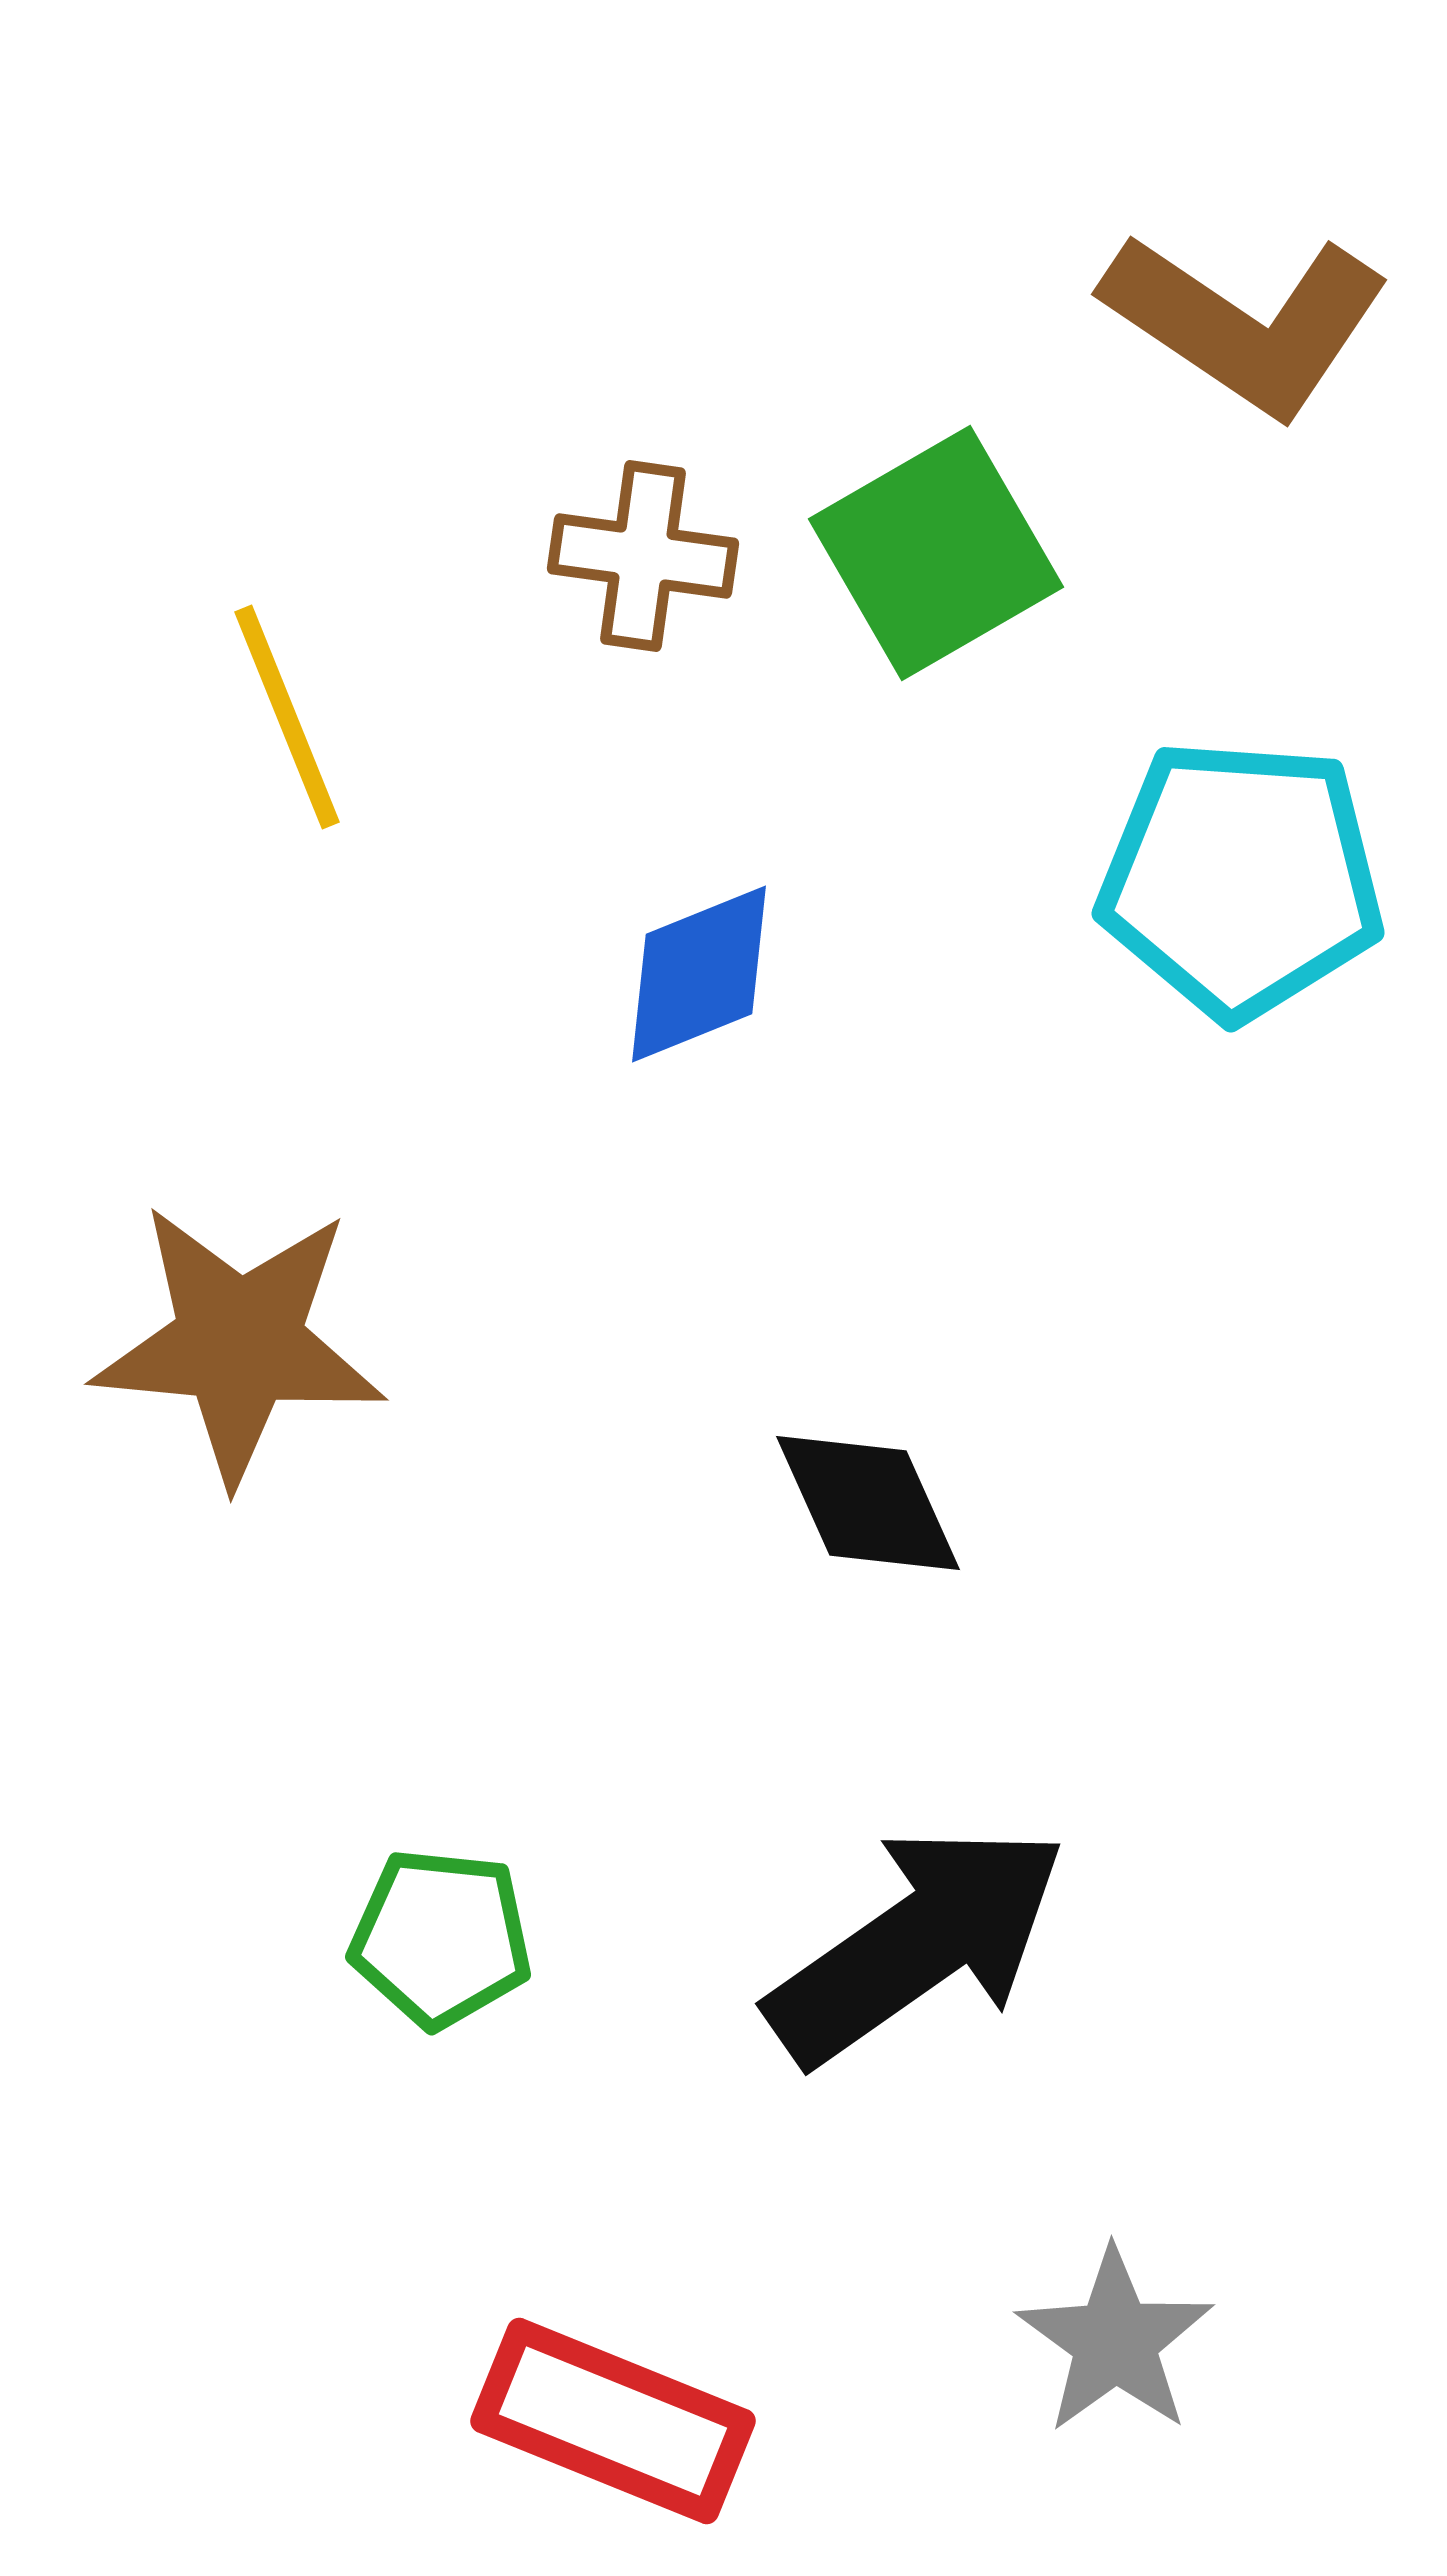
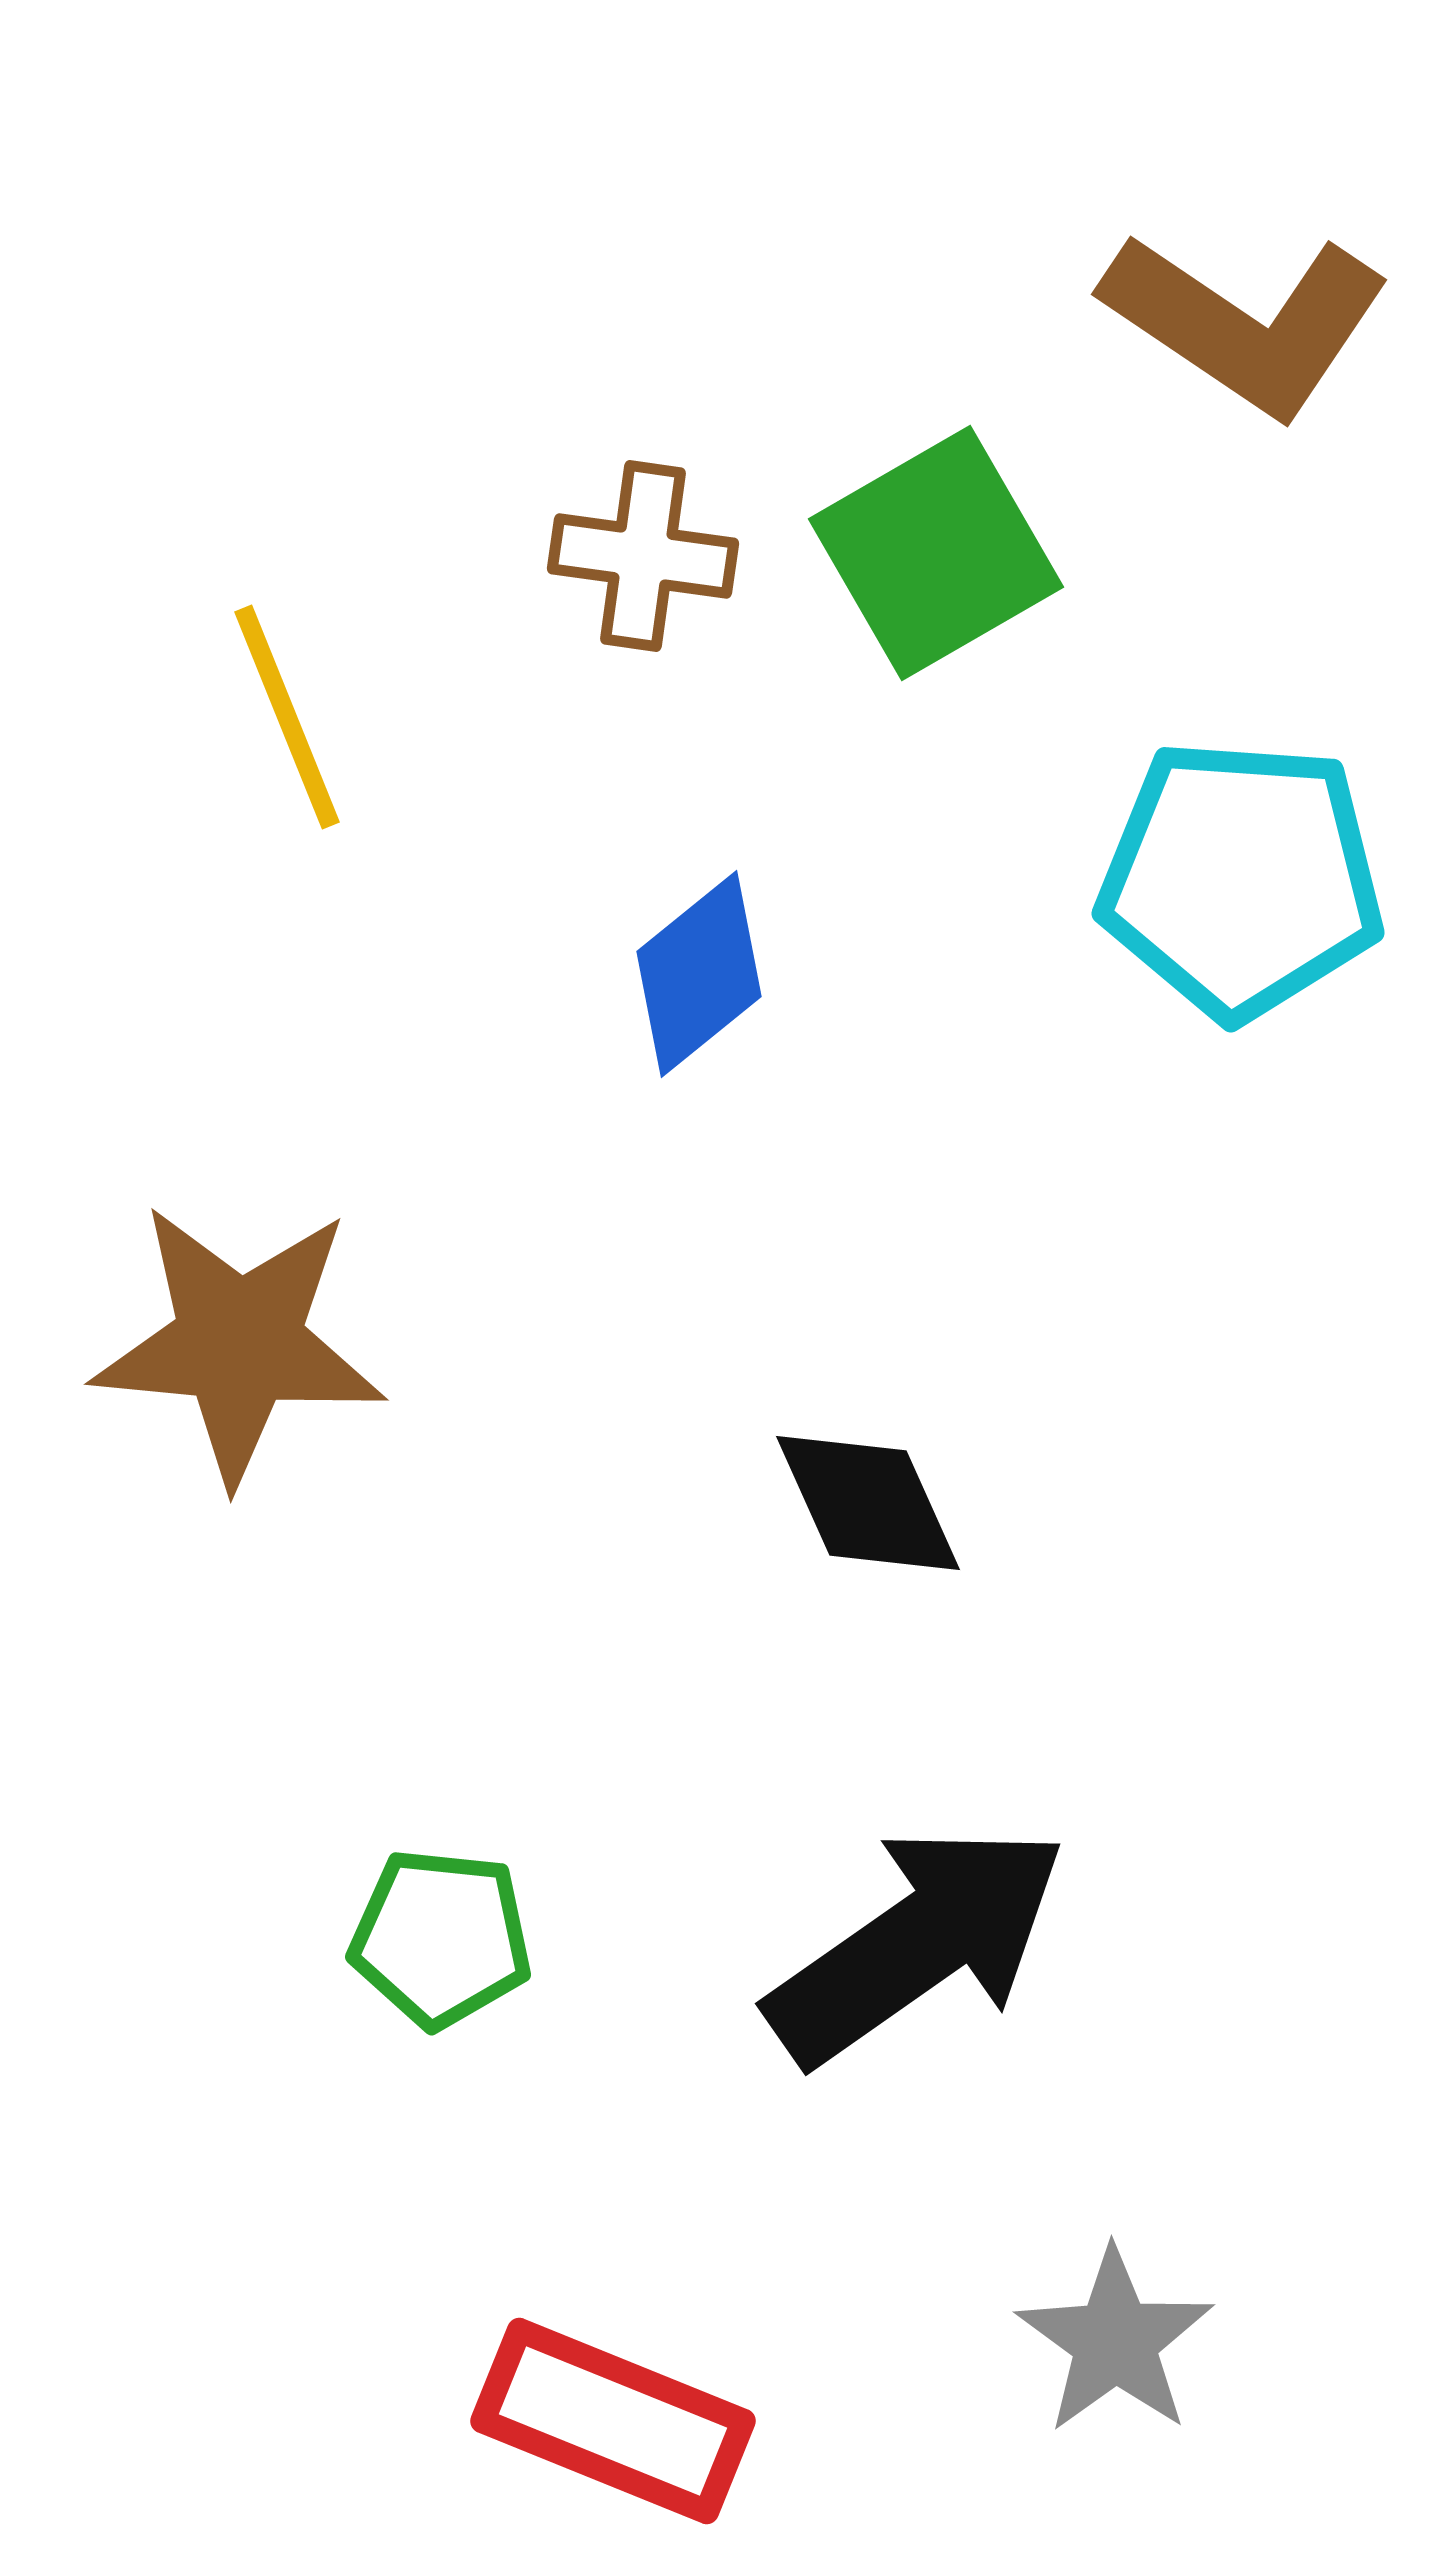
blue diamond: rotated 17 degrees counterclockwise
